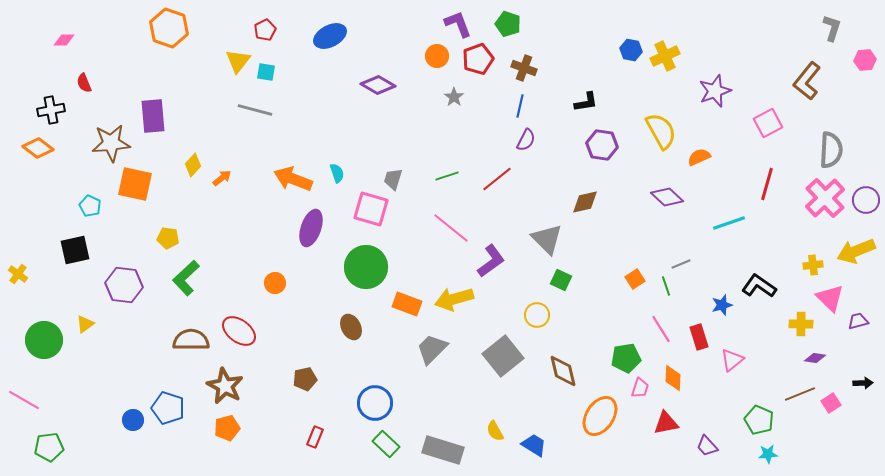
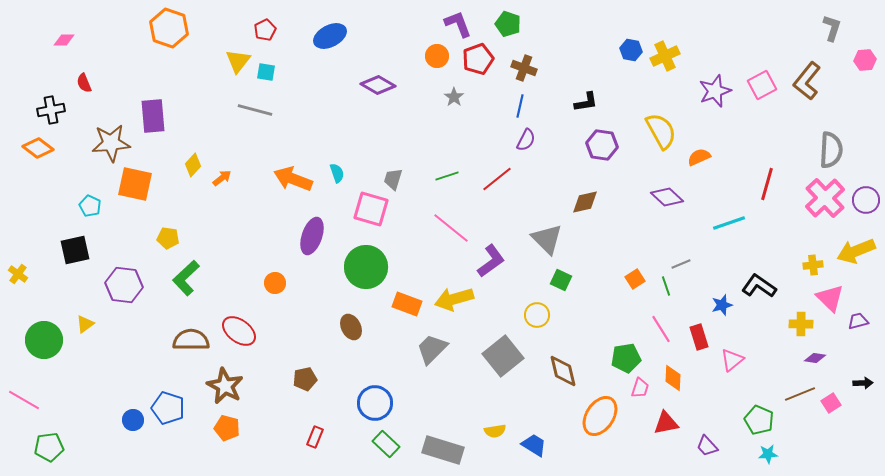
pink square at (768, 123): moved 6 px left, 38 px up
purple ellipse at (311, 228): moved 1 px right, 8 px down
orange pentagon at (227, 428): rotated 30 degrees clockwise
yellow semicircle at (495, 431): rotated 70 degrees counterclockwise
